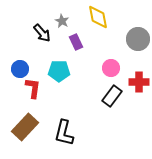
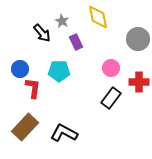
black rectangle: moved 1 px left, 2 px down
black L-shape: rotated 104 degrees clockwise
